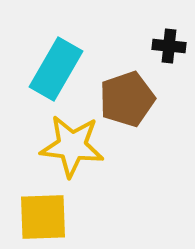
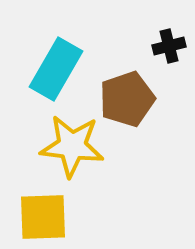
black cross: rotated 20 degrees counterclockwise
